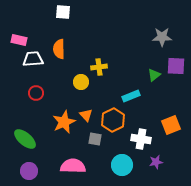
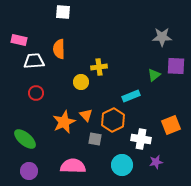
white trapezoid: moved 1 px right, 2 px down
